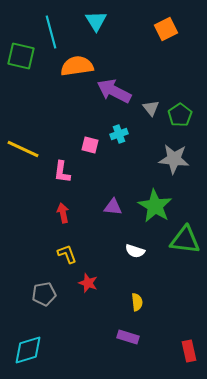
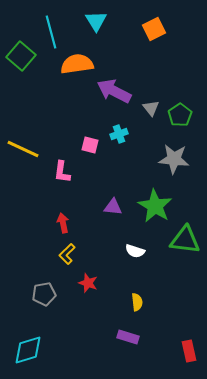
orange square: moved 12 px left
green square: rotated 28 degrees clockwise
orange semicircle: moved 2 px up
red arrow: moved 10 px down
yellow L-shape: rotated 115 degrees counterclockwise
